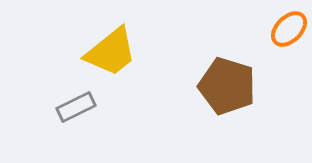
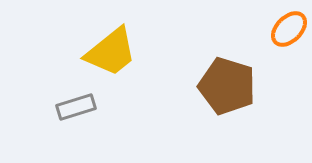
gray rectangle: rotated 9 degrees clockwise
